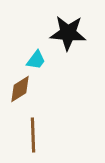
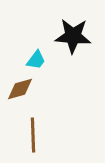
black star: moved 5 px right, 3 px down
brown diamond: rotated 16 degrees clockwise
